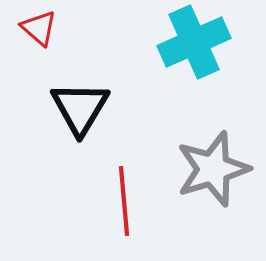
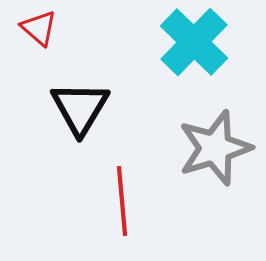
cyan cross: rotated 22 degrees counterclockwise
gray star: moved 2 px right, 21 px up
red line: moved 2 px left
